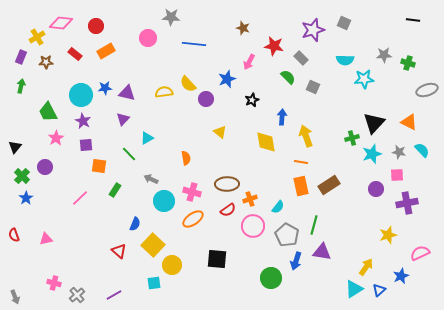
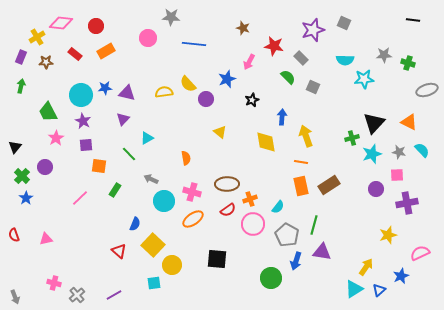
pink circle at (253, 226): moved 2 px up
